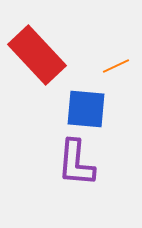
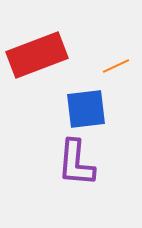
red rectangle: rotated 68 degrees counterclockwise
blue square: rotated 12 degrees counterclockwise
